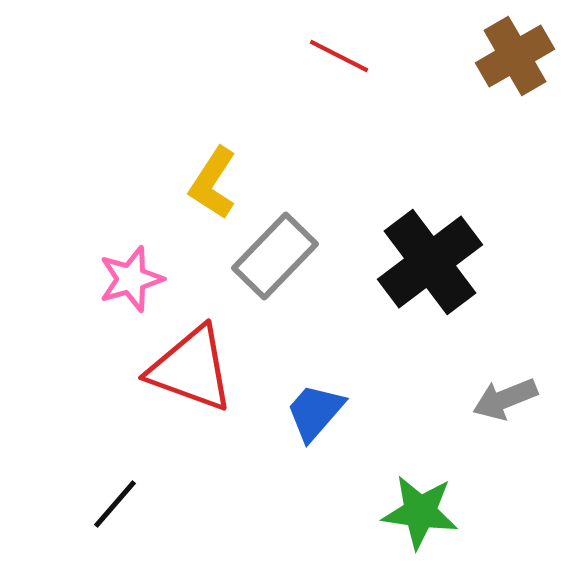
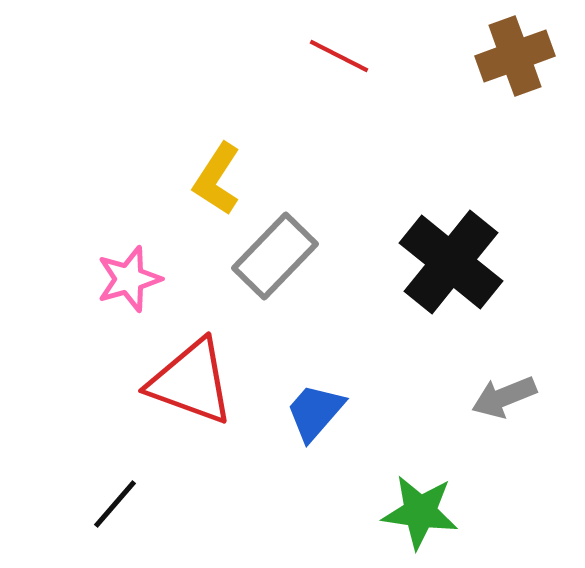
brown cross: rotated 10 degrees clockwise
yellow L-shape: moved 4 px right, 4 px up
black cross: moved 21 px right; rotated 14 degrees counterclockwise
pink star: moved 2 px left
red triangle: moved 13 px down
gray arrow: moved 1 px left, 2 px up
